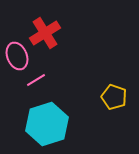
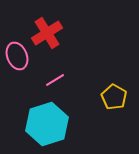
red cross: moved 2 px right
pink line: moved 19 px right
yellow pentagon: rotated 10 degrees clockwise
